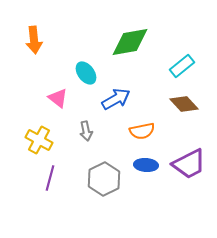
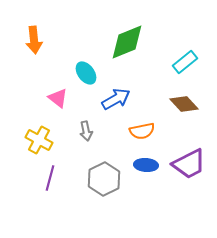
green diamond: moved 3 px left; rotated 12 degrees counterclockwise
cyan rectangle: moved 3 px right, 4 px up
